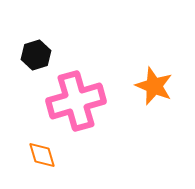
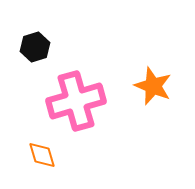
black hexagon: moved 1 px left, 8 px up
orange star: moved 1 px left
